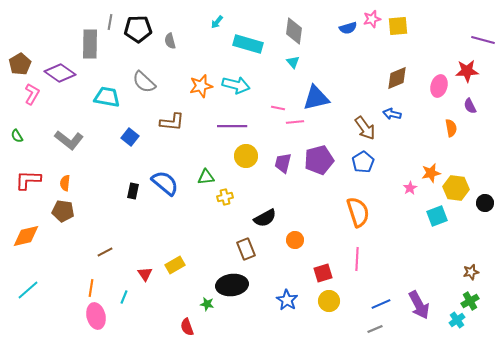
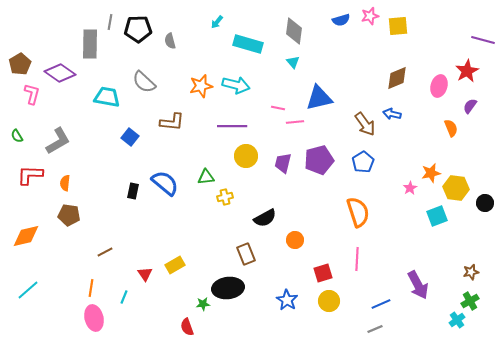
pink star at (372, 19): moved 2 px left, 3 px up
blue semicircle at (348, 28): moved 7 px left, 8 px up
red star at (467, 71): rotated 25 degrees counterclockwise
pink L-shape at (32, 94): rotated 15 degrees counterclockwise
blue triangle at (316, 98): moved 3 px right
purple semicircle at (470, 106): rotated 63 degrees clockwise
brown arrow at (365, 128): moved 4 px up
orange semicircle at (451, 128): rotated 12 degrees counterclockwise
gray L-shape at (69, 140): moved 11 px left, 1 px down; rotated 68 degrees counterclockwise
red L-shape at (28, 180): moved 2 px right, 5 px up
brown pentagon at (63, 211): moved 6 px right, 4 px down
brown rectangle at (246, 249): moved 5 px down
black ellipse at (232, 285): moved 4 px left, 3 px down
green star at (207, 304): moved 4 px left; rotated 16 degrees counterclockwise
purple arrow at (419, 305): moved 1 px left, 20 px up
pink ellipse at (96, 316): moved 2 px left, 2 px down
